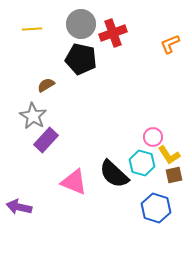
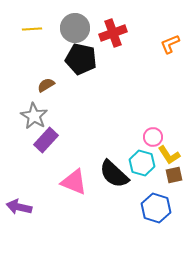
gray circle: moved 6 px left, 4 px down
gray star: moved 1 px right
